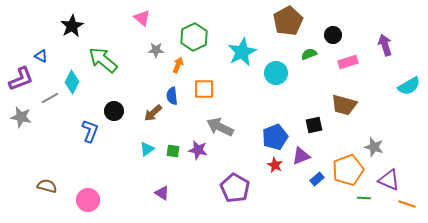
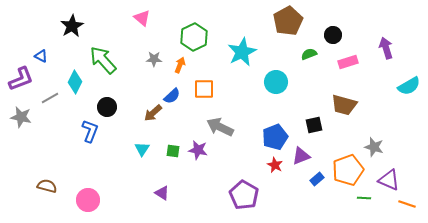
purple arrow at (385, 45): moved 1 px right, 3 px down
gray star at (156, 50): moved 2 px left, 9 px down
green arrow at (103, 60): rotated 8 degrees clockwise
orange arrow at (178, 65): moved 2 px right
cyan circle at (276, 73): moved 9 px down
cyan diamond at (72, 82): moved 3 px right
blue semicircle at (172, 96): rotated 126 degrees counterclockwise
black circle at (114, 111): moved 7 px left, 4 px up
cyan triangle at (147, 149): moved 5 px left; rotated 21 degrees counterclockwise
purple pentagon at (235, 188): moved 9 px right, 7 px down
